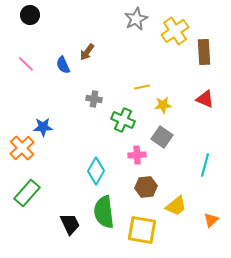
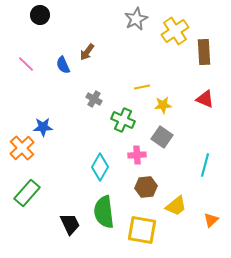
black circle: moved 10 px right
gray cross: rotated 21 degrees clockwise
cyan diamond: moved 4 px right, 4 px up
